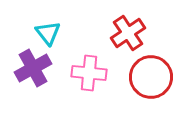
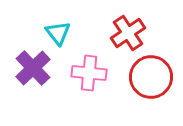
cyan triangle: moved 10 px right
purple cross: rotated 15 degrees counterclockwise
